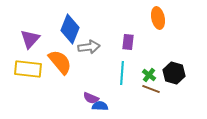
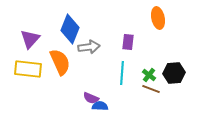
orange semicircle: rotated 16 degrees clockwise
black hexagon: rotated 20 degrees counterclockwise
